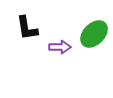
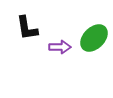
green ellipse: moved 4 px down
